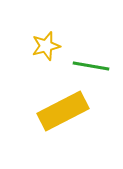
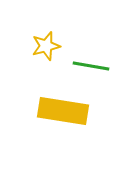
yellow rectangle: rotated 36 degrees clockwise
